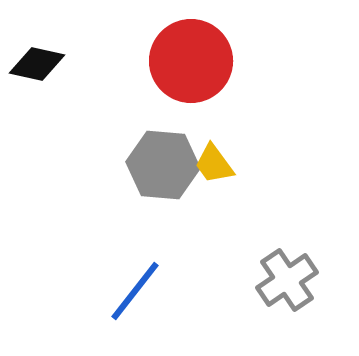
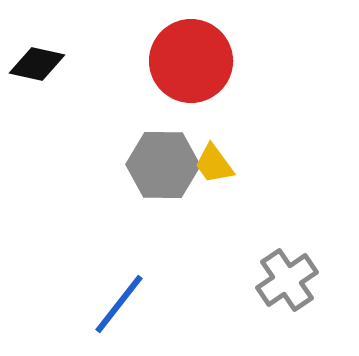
gray hexagon: rotated 4 degrees counterclockwise
blue line: moved 16 px left, 13 px down
